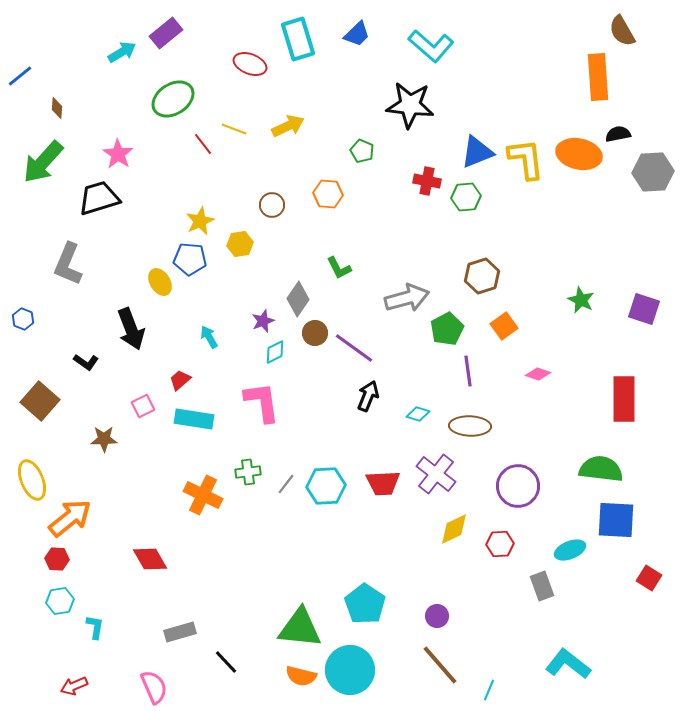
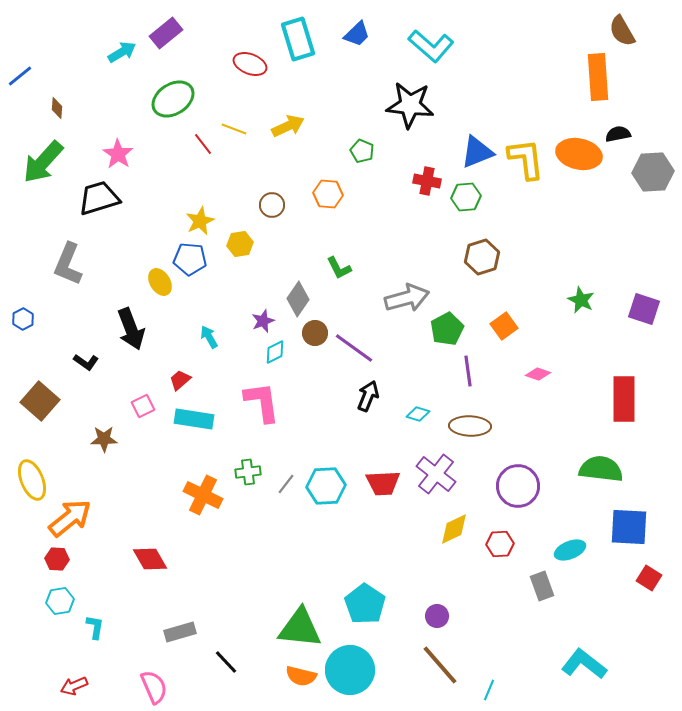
brown hexagon at (482, 276): moved 19 px up
blue hexagon at (23, 319): rotated 10 degrees clockwise
blue square at (616, 520): moved 13 px right, 7 px down
cyan L-shape at (568, 664): moved 16 px right
